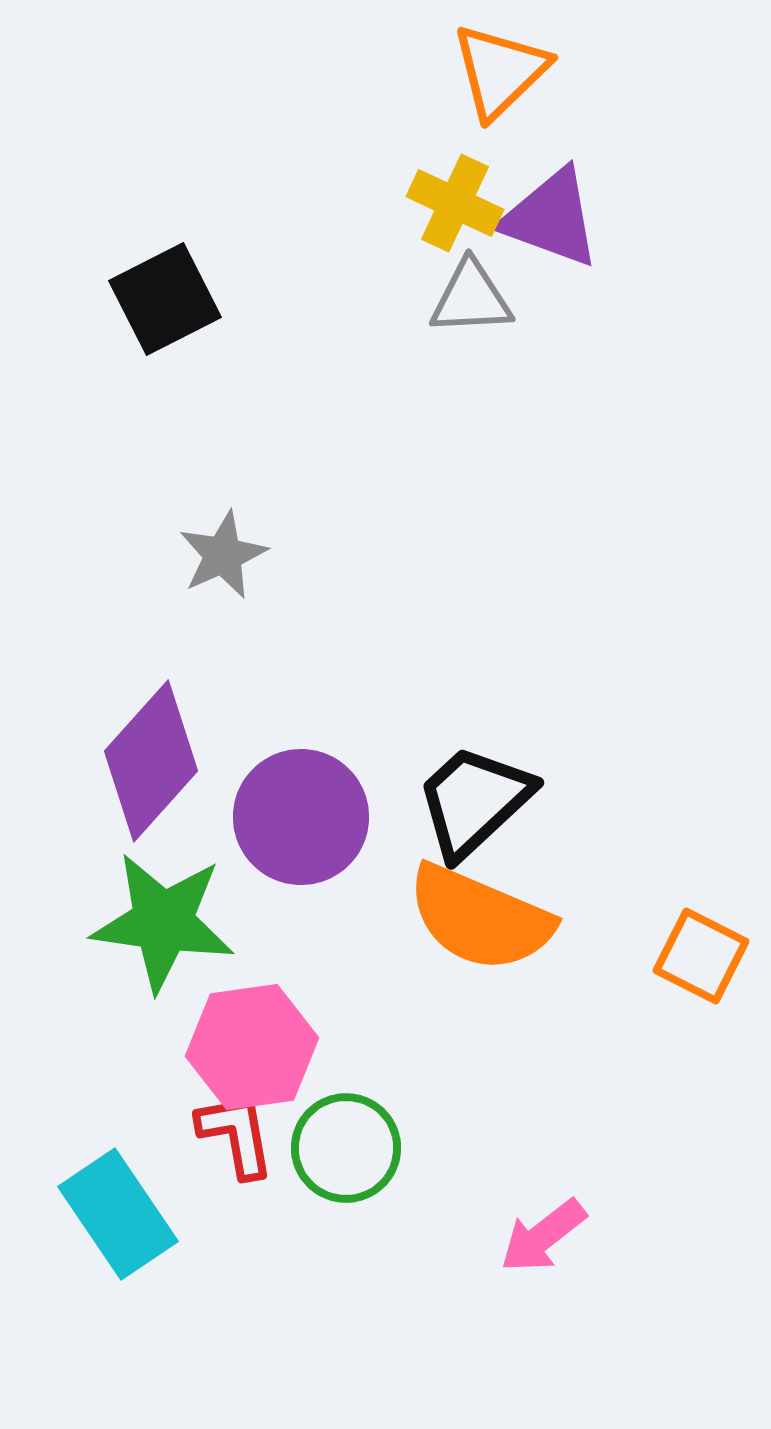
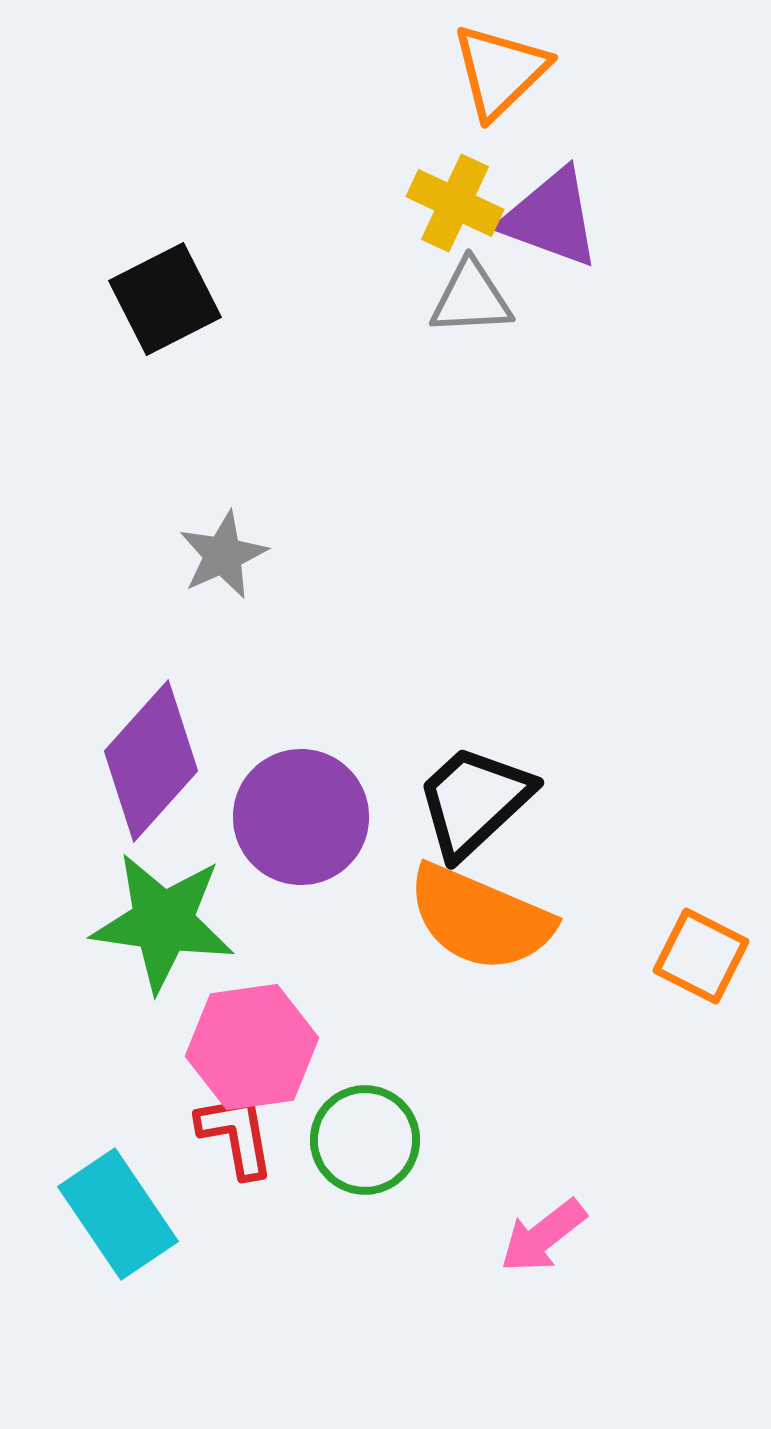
green circle: moved 19 px right, 8 px up
